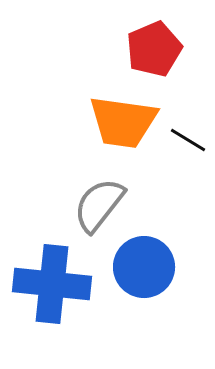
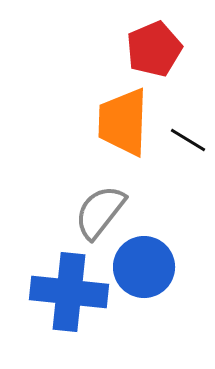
orange trapezoid: rotated 84 degrees clockwise
gray semicircle: moved 1 px right, 7 px down
blue cross: moved 17 px right, 8 px down
